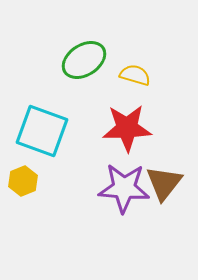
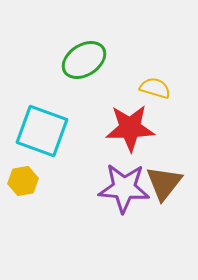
yellow semicircle: moved 20 px right, 13 px down
red star: moved 3 px right
yellow hexagon: rotated 12 degrees clockwise
